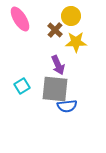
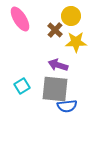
purple arrow: rotated 132 degrees clockwise
